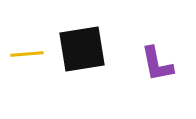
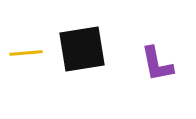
yellow line: moved 1 px left, 1 px up
